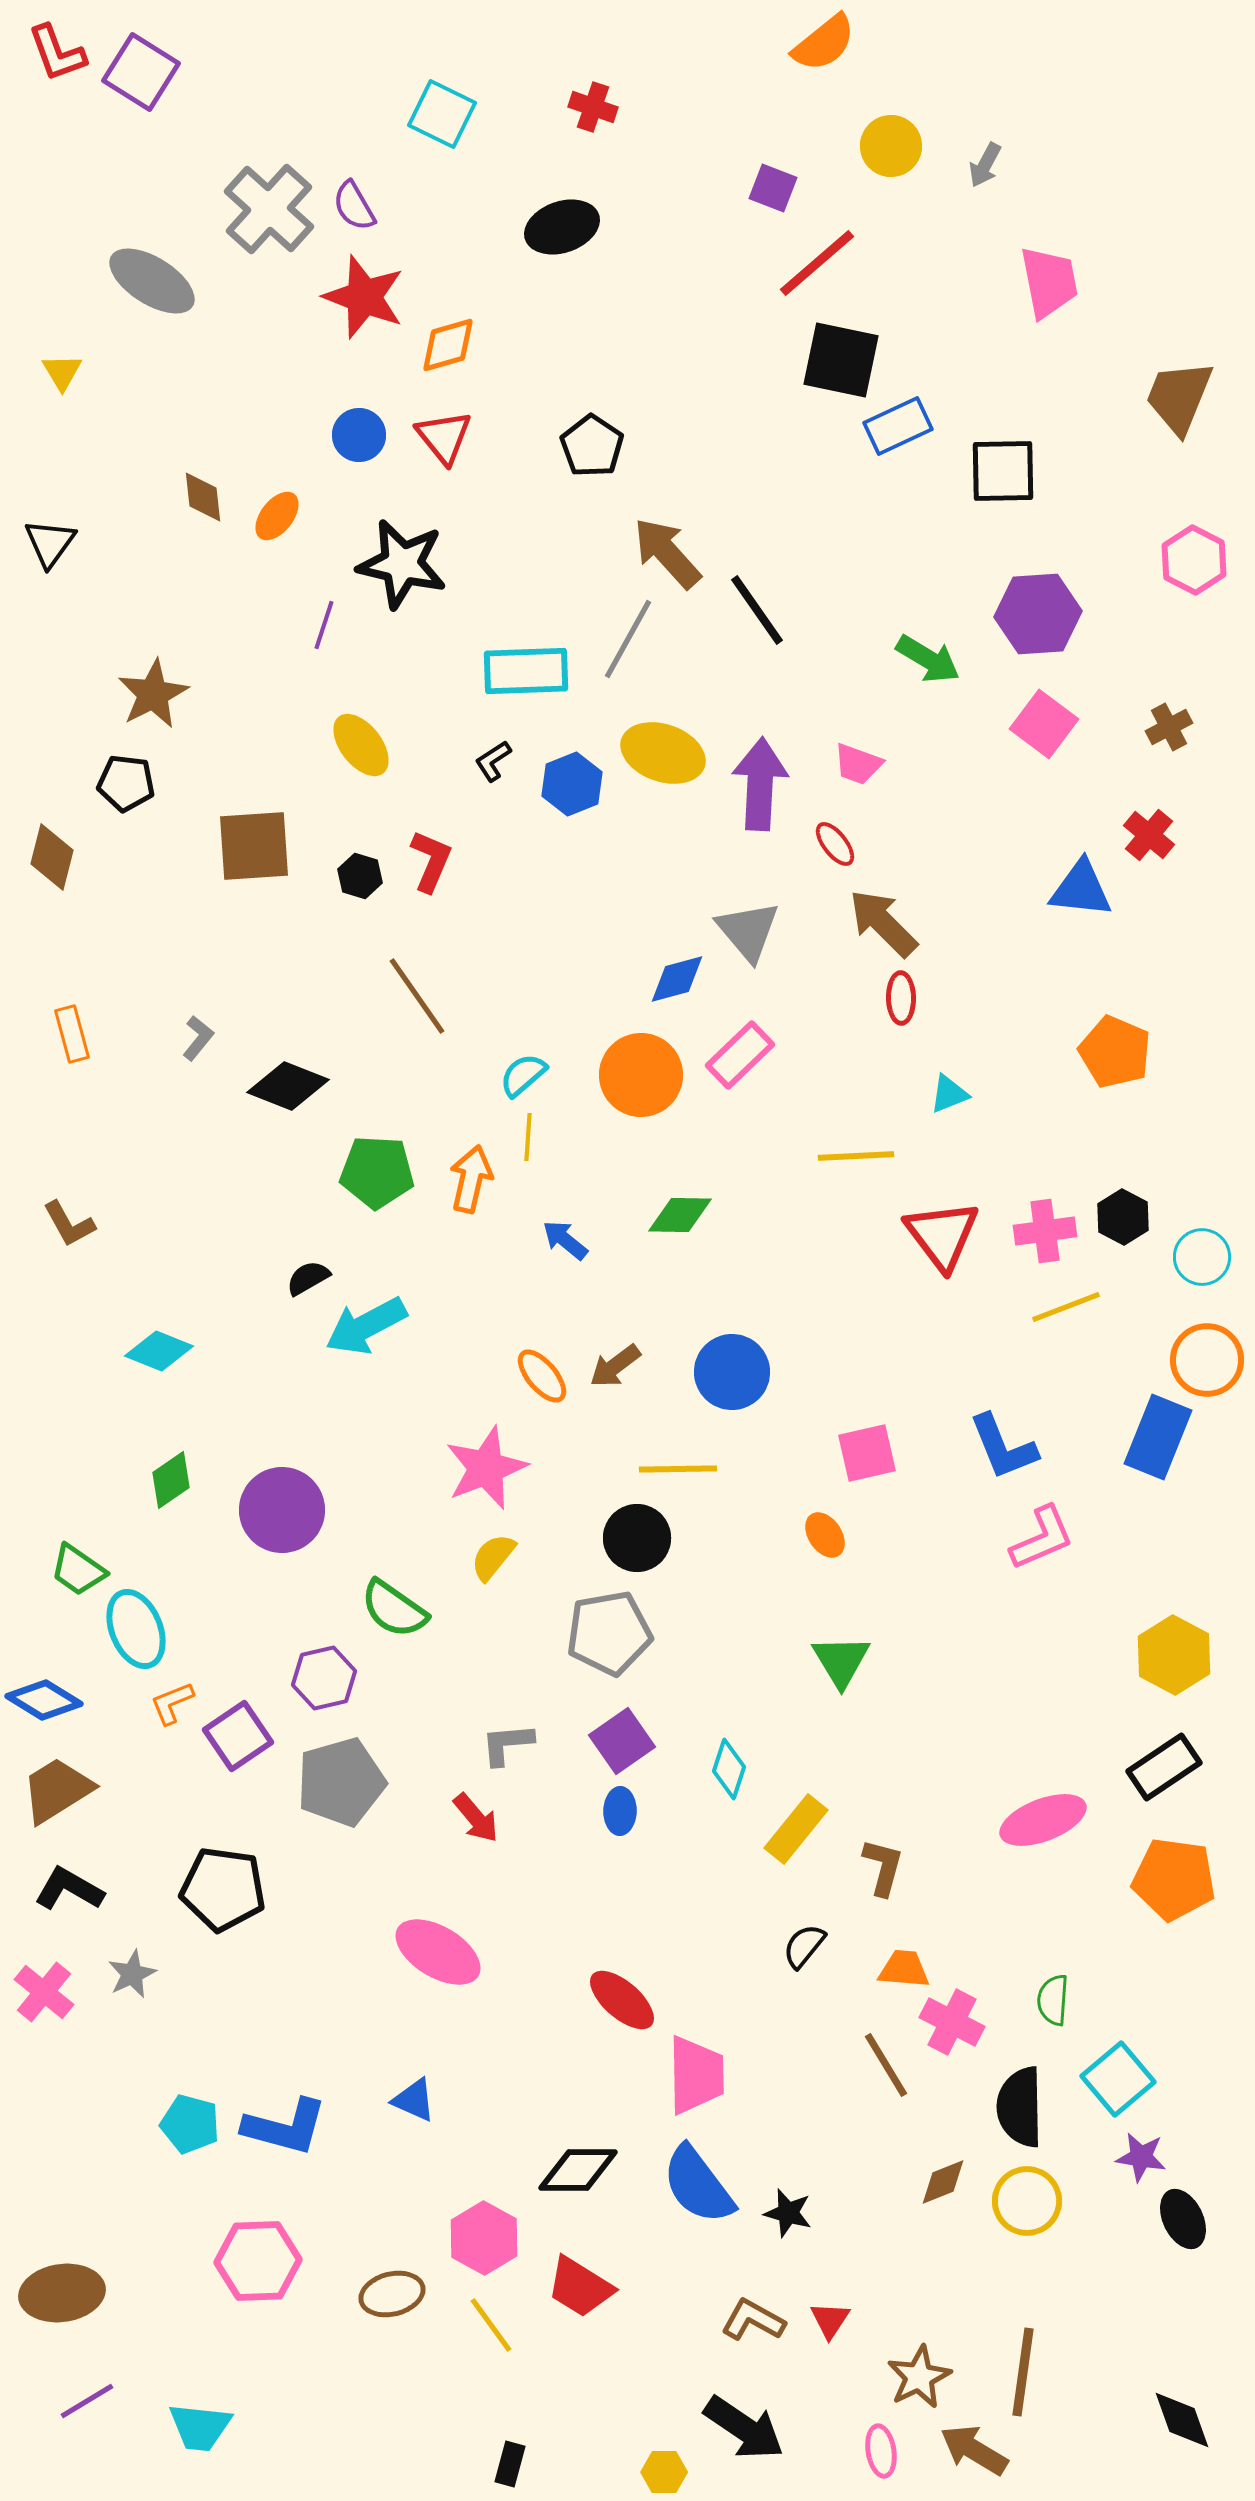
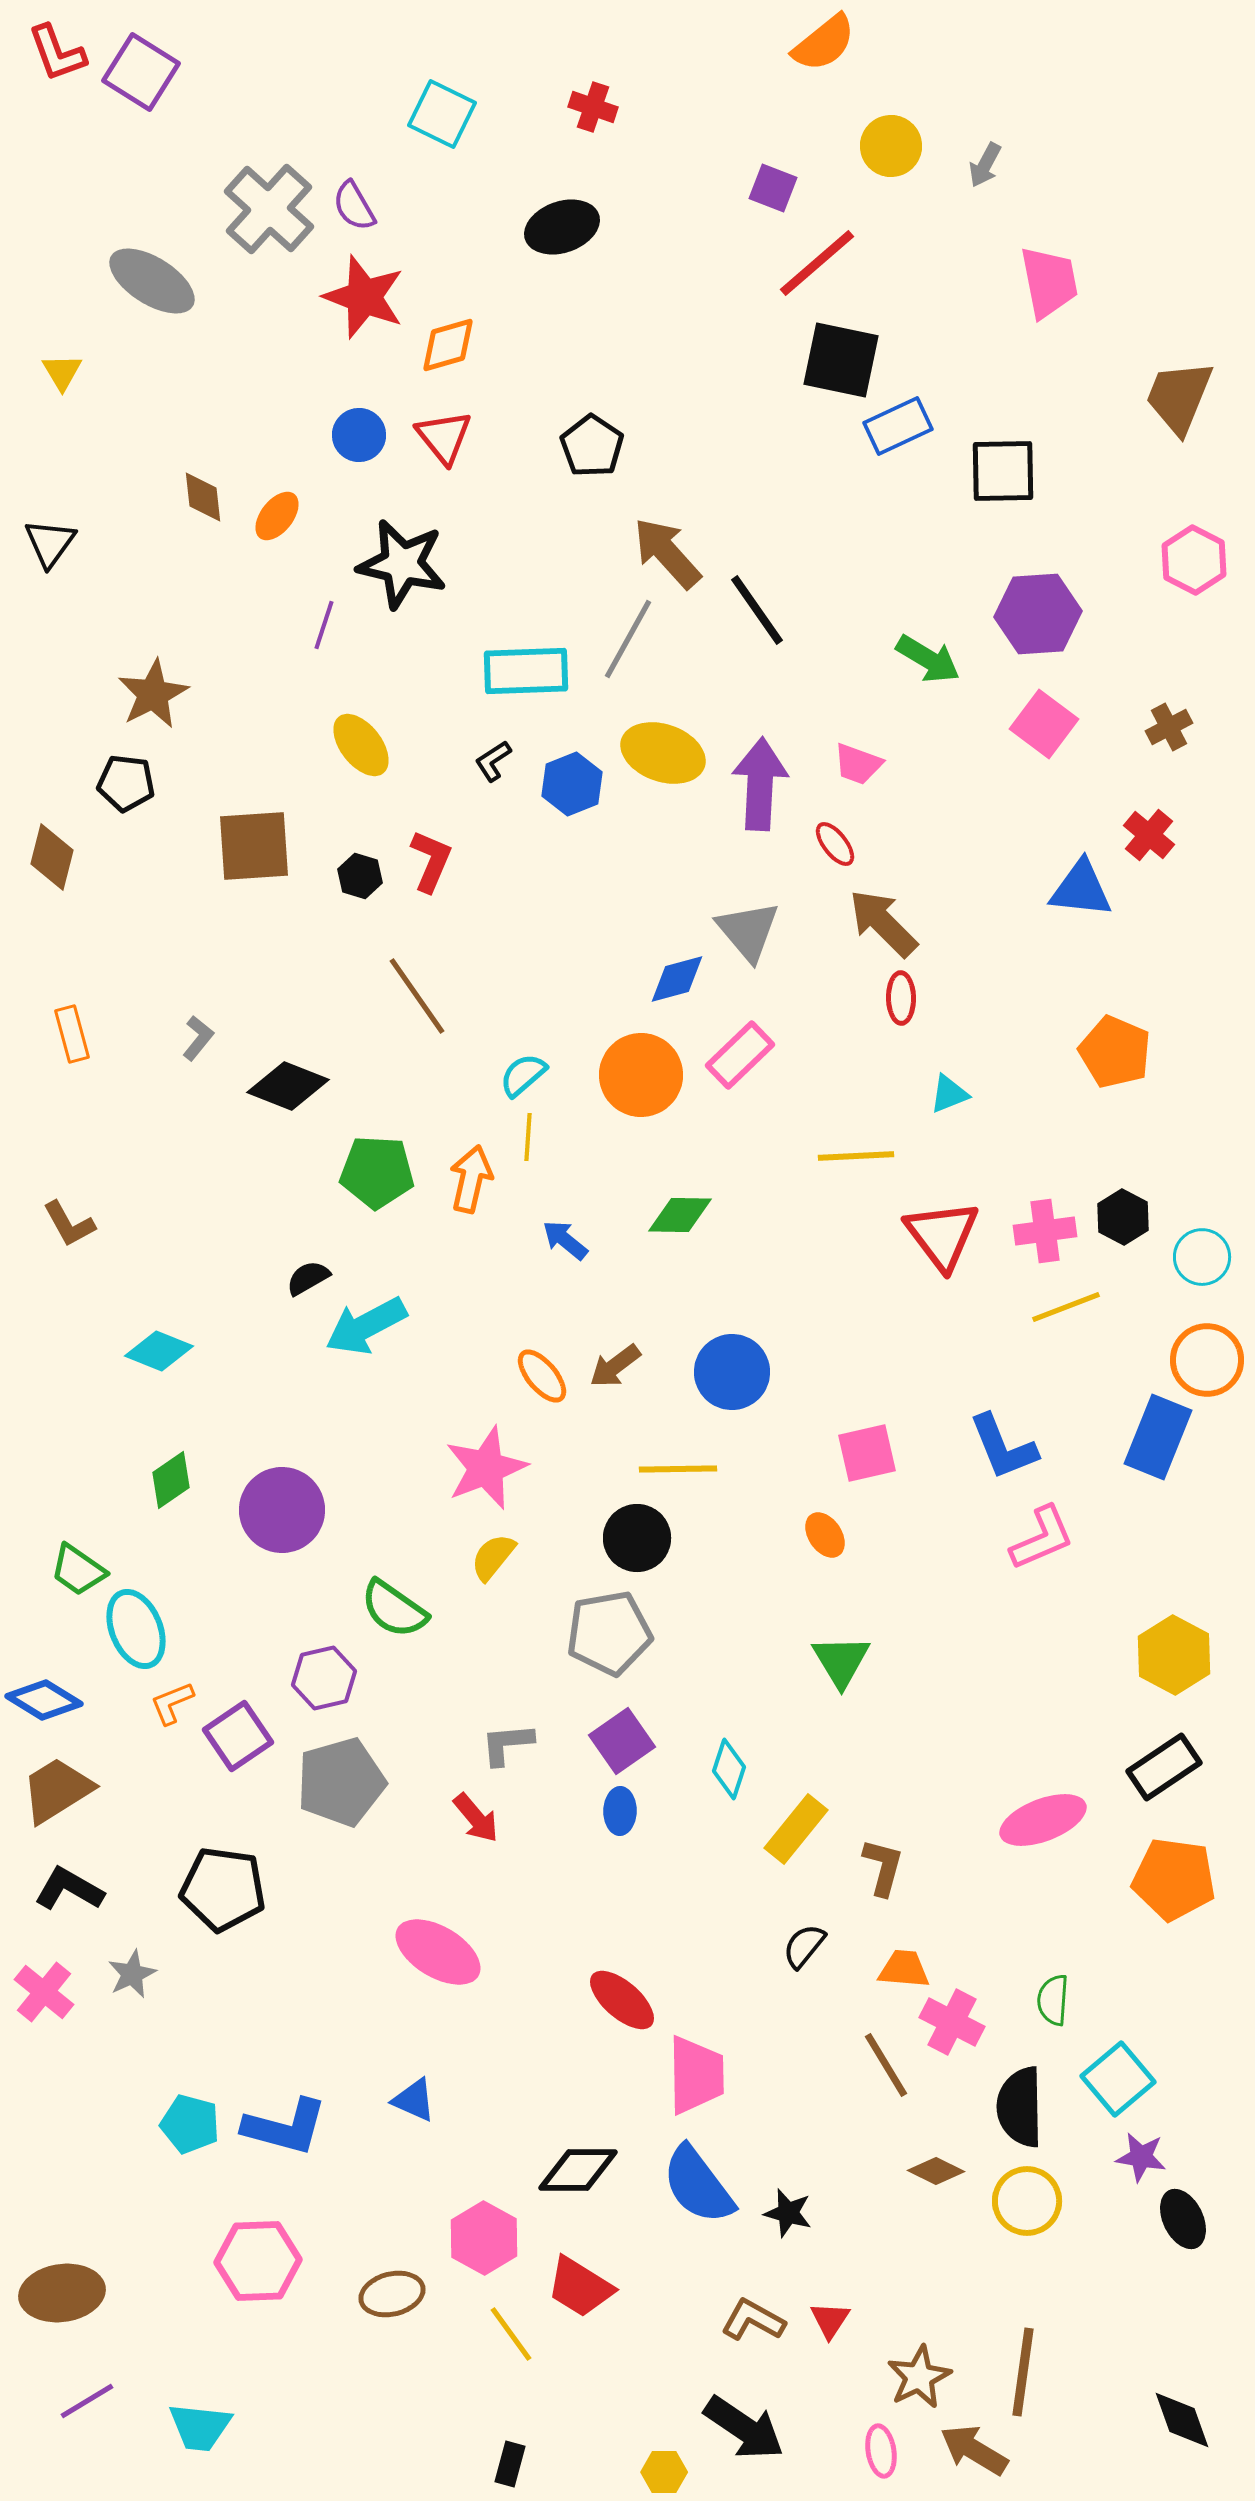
brown diamond at (943, 2182): moved 7 px left, 11 px up; rotated 48 degrees clockwise
yellow line at (491, 2325): moved 20 px right, 9 px down
